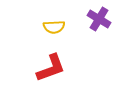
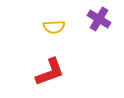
red L-shape: moved 1 px left, 4 px down
